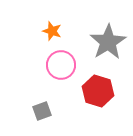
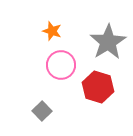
red hexagon: moved 4 px up
gray square: rotated 24 degrees counterclockwise
